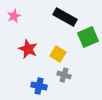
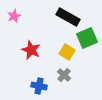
black rectangle: moved 3 px right
green square: moved 1 px left, 1 px down
red star: moved 3 px right, 1 px down
yellow square: moved 9 px right, 2 px up
gray cross: rotated 24 degrees clockwise
